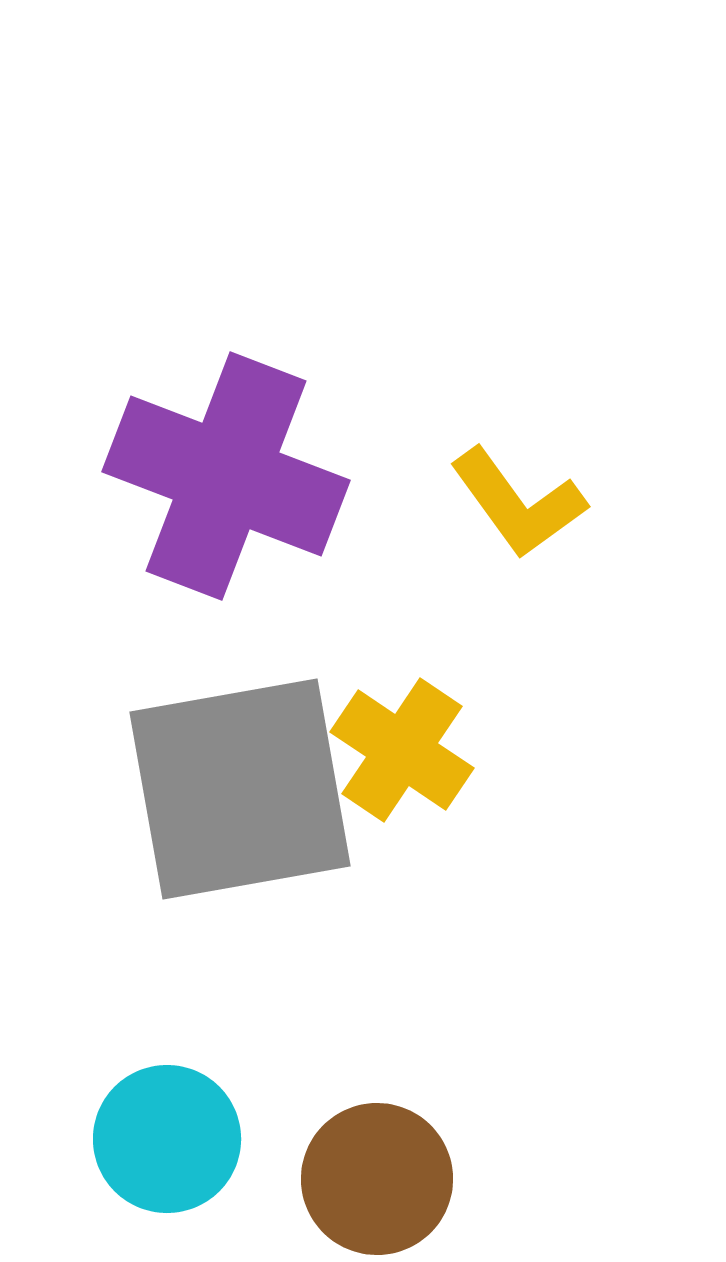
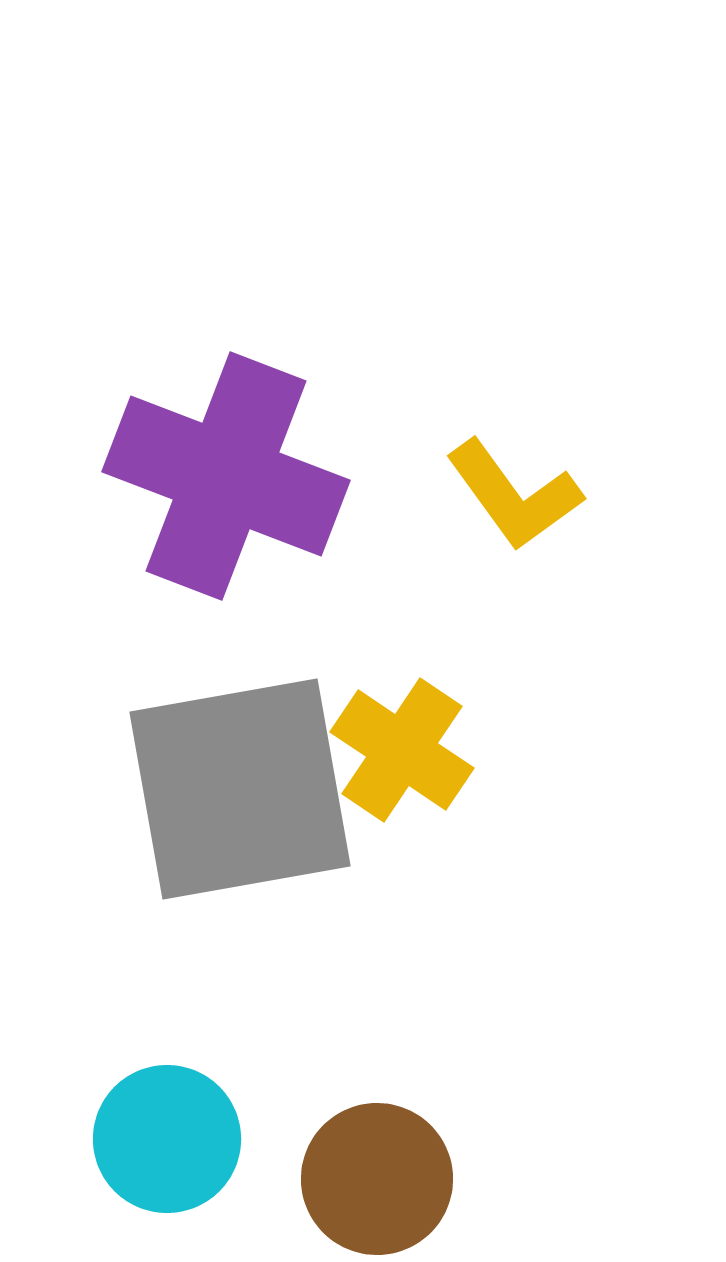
yellow L-shape: moved 4 px left, 8 px up
